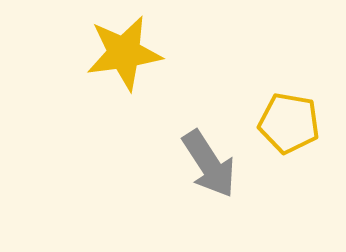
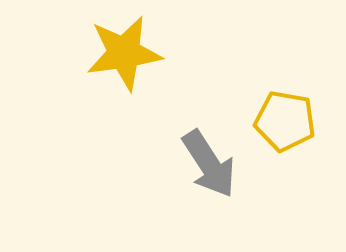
yellow pentagon: moved 4 px left, 2 px up
